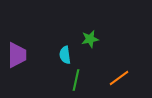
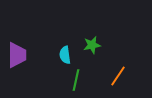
green star: moved 2 px right, 6 px down
orange line: moved 1 px left, 2 px up; rotated 20 degrees counterclockwise
